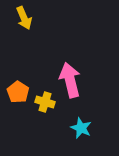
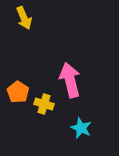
yellow cross: moved 1 px left, 2 px down
